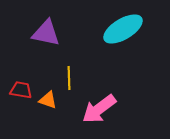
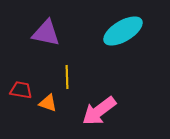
cyan ellipse: moved 2 px down
yellow line: moved 2 px left, 1 px up
orange triangle: moved 3 px down
pink arrow: moved 2 px down
